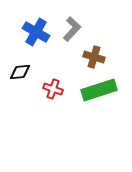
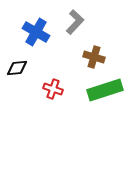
gray L-shape: moved 3 px right, 7 px up
black diamond: moved 3 px left, 4 px up
green rectangle: moved 6 px right
